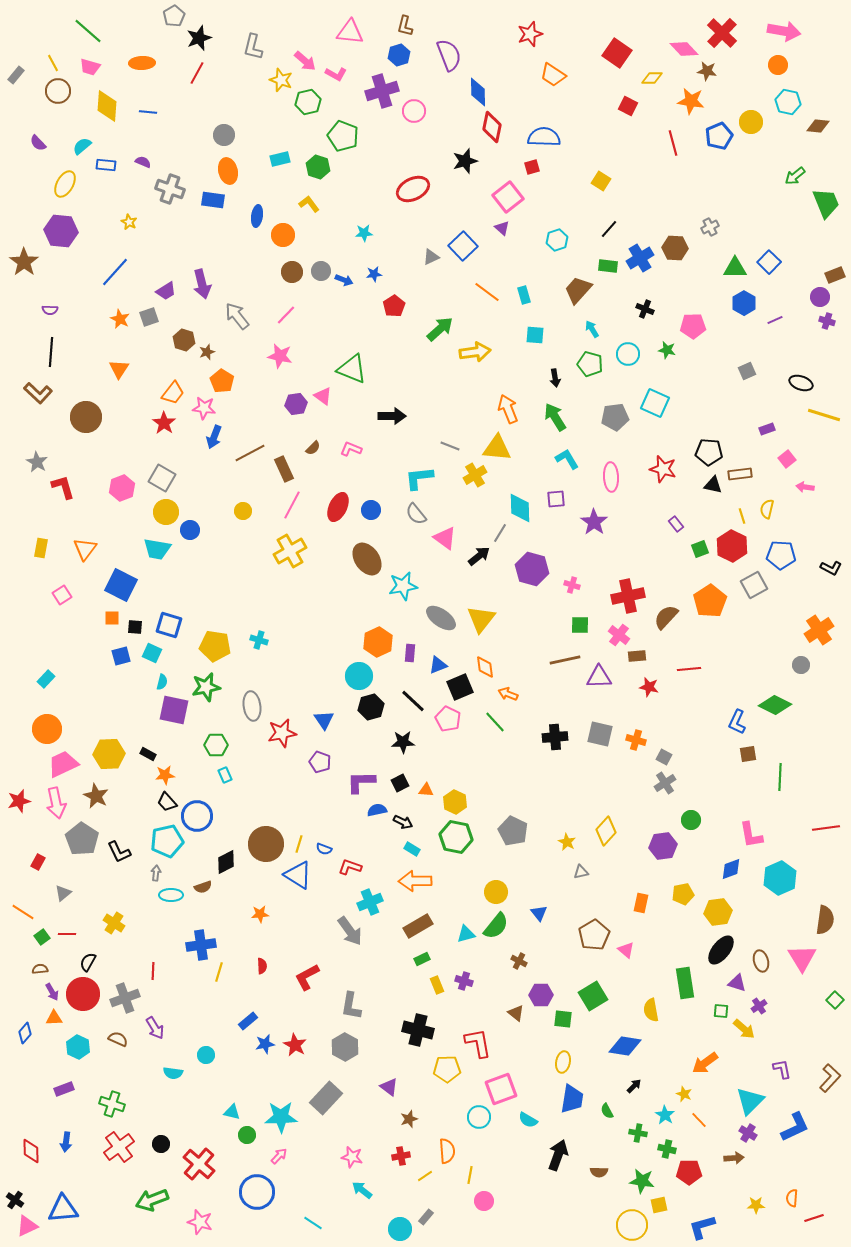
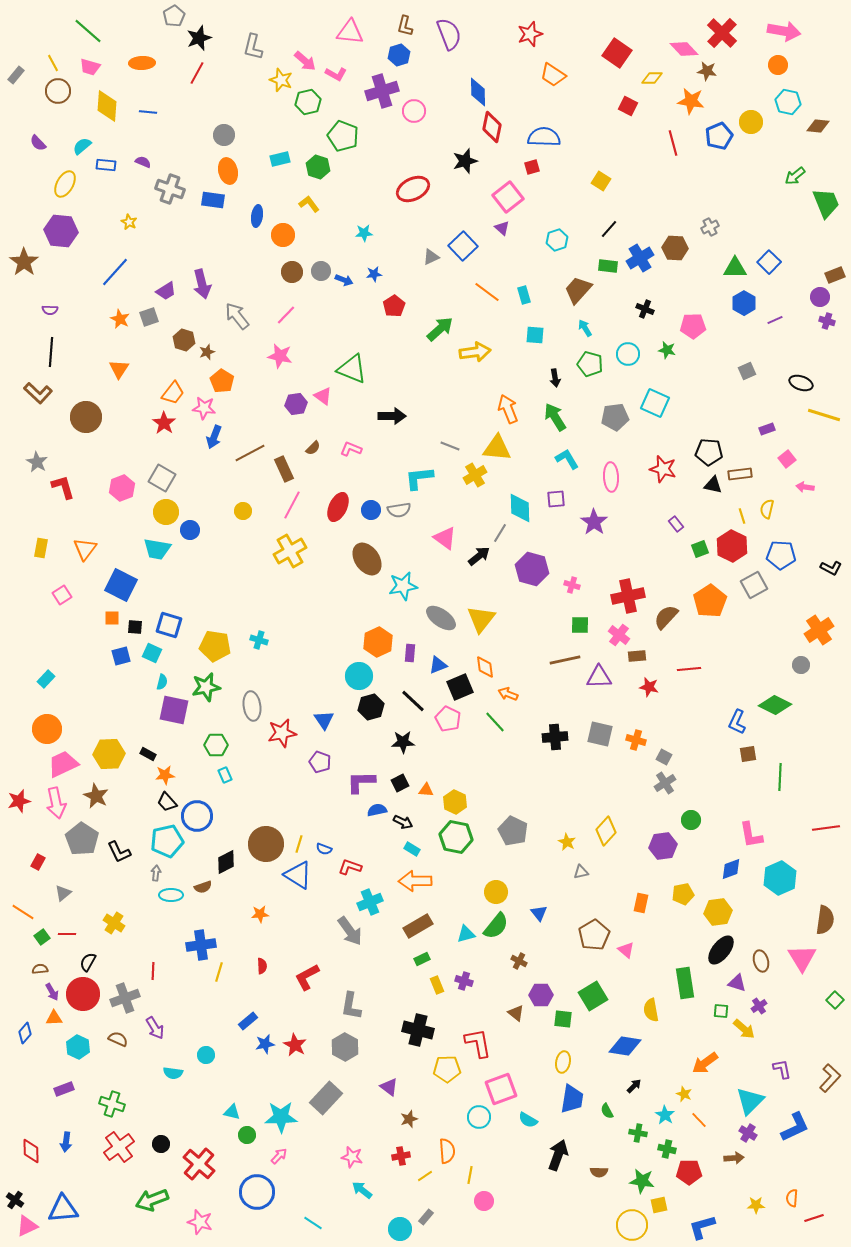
purple semicircle at (449, 55): moved 21 px up
cyan arrow at (592, 329): moved 7 px left, 1 px up
gray semicircle at (416, 514): moved 17 px left, 4 px up; rotated 60 degrees counterclockwise
